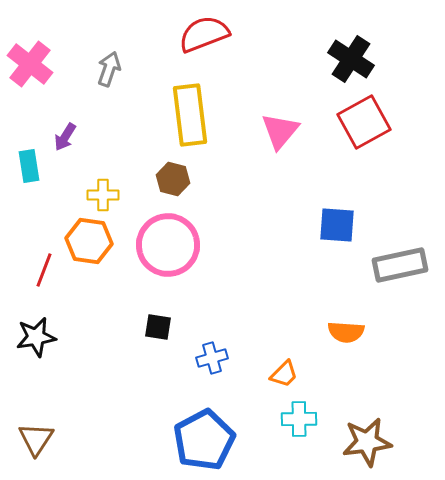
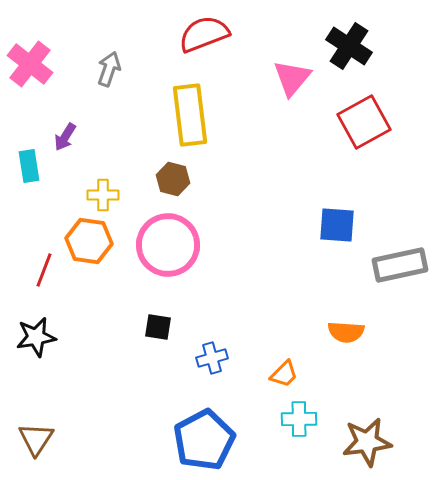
black cross: moved 2 px left, 13 px up
pink triangle: moved 12 px right, 53 px up
